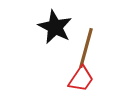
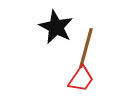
black star: moved 1 px right
